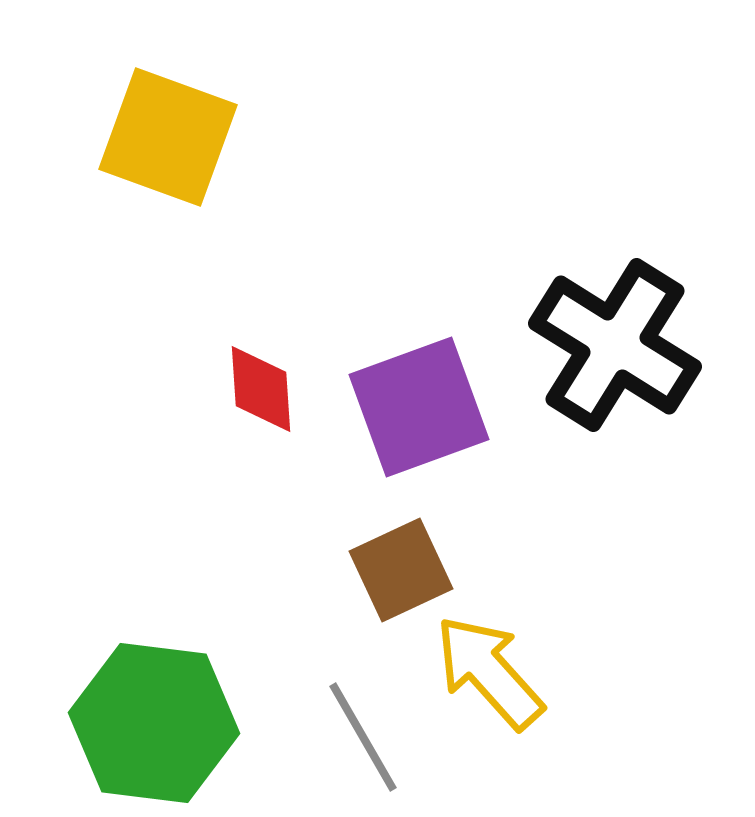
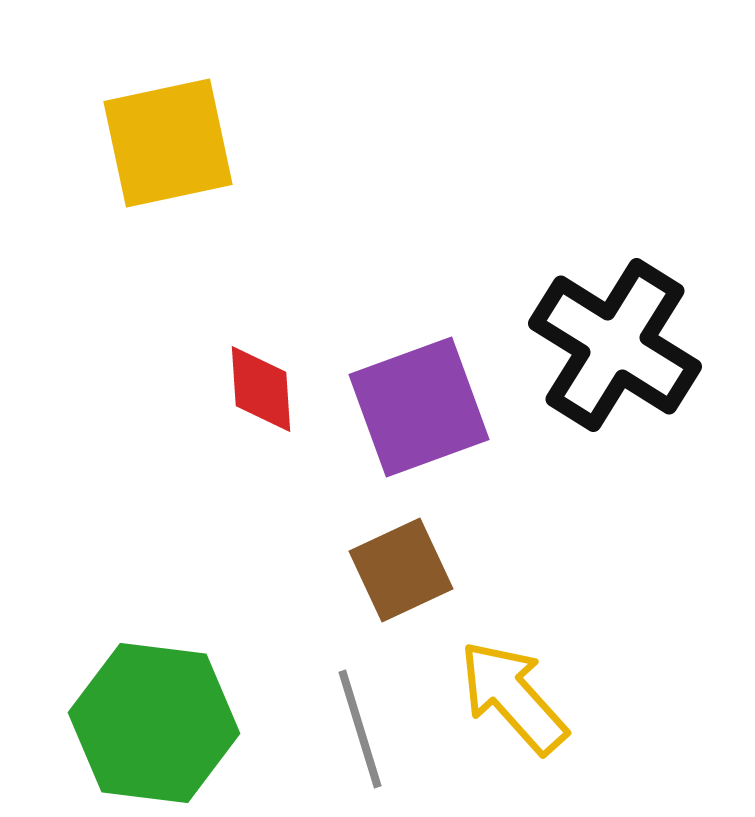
yellow square: moved 6 px down; rotated 32 degrees counterclockwise
yellow arrow: moved 24 px right, 25 px down
gray line: moved 3 px left, 8 px up; rotated 13 degrees clockwise
